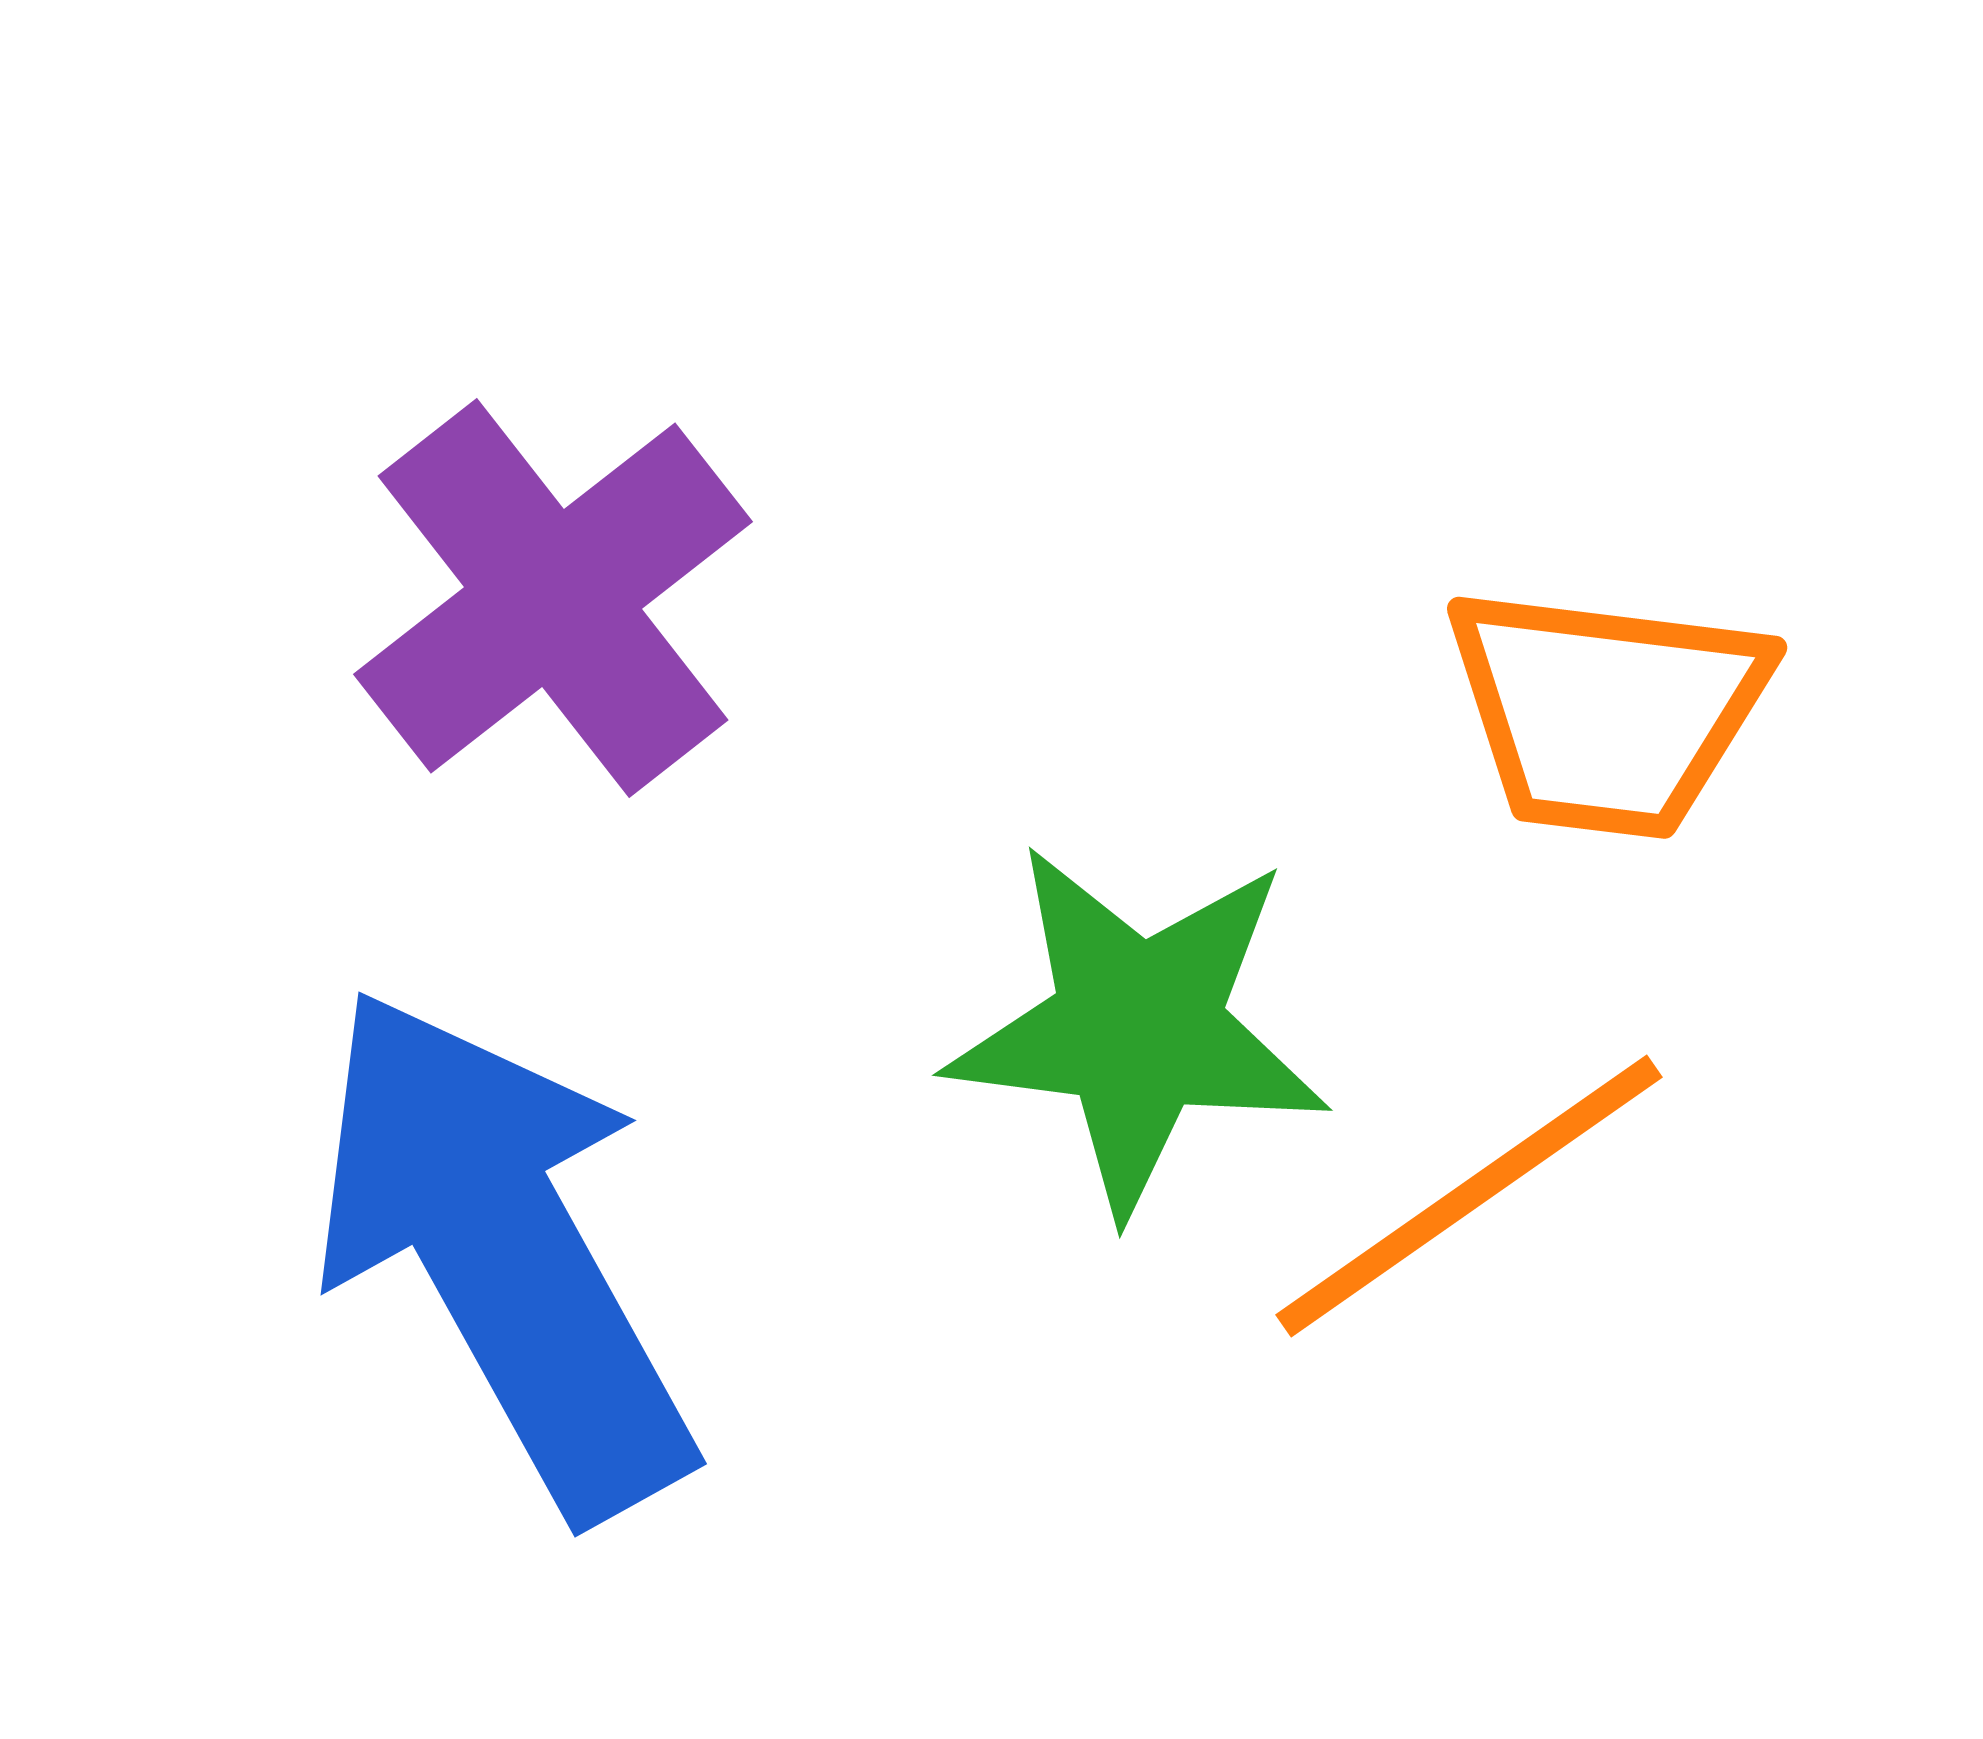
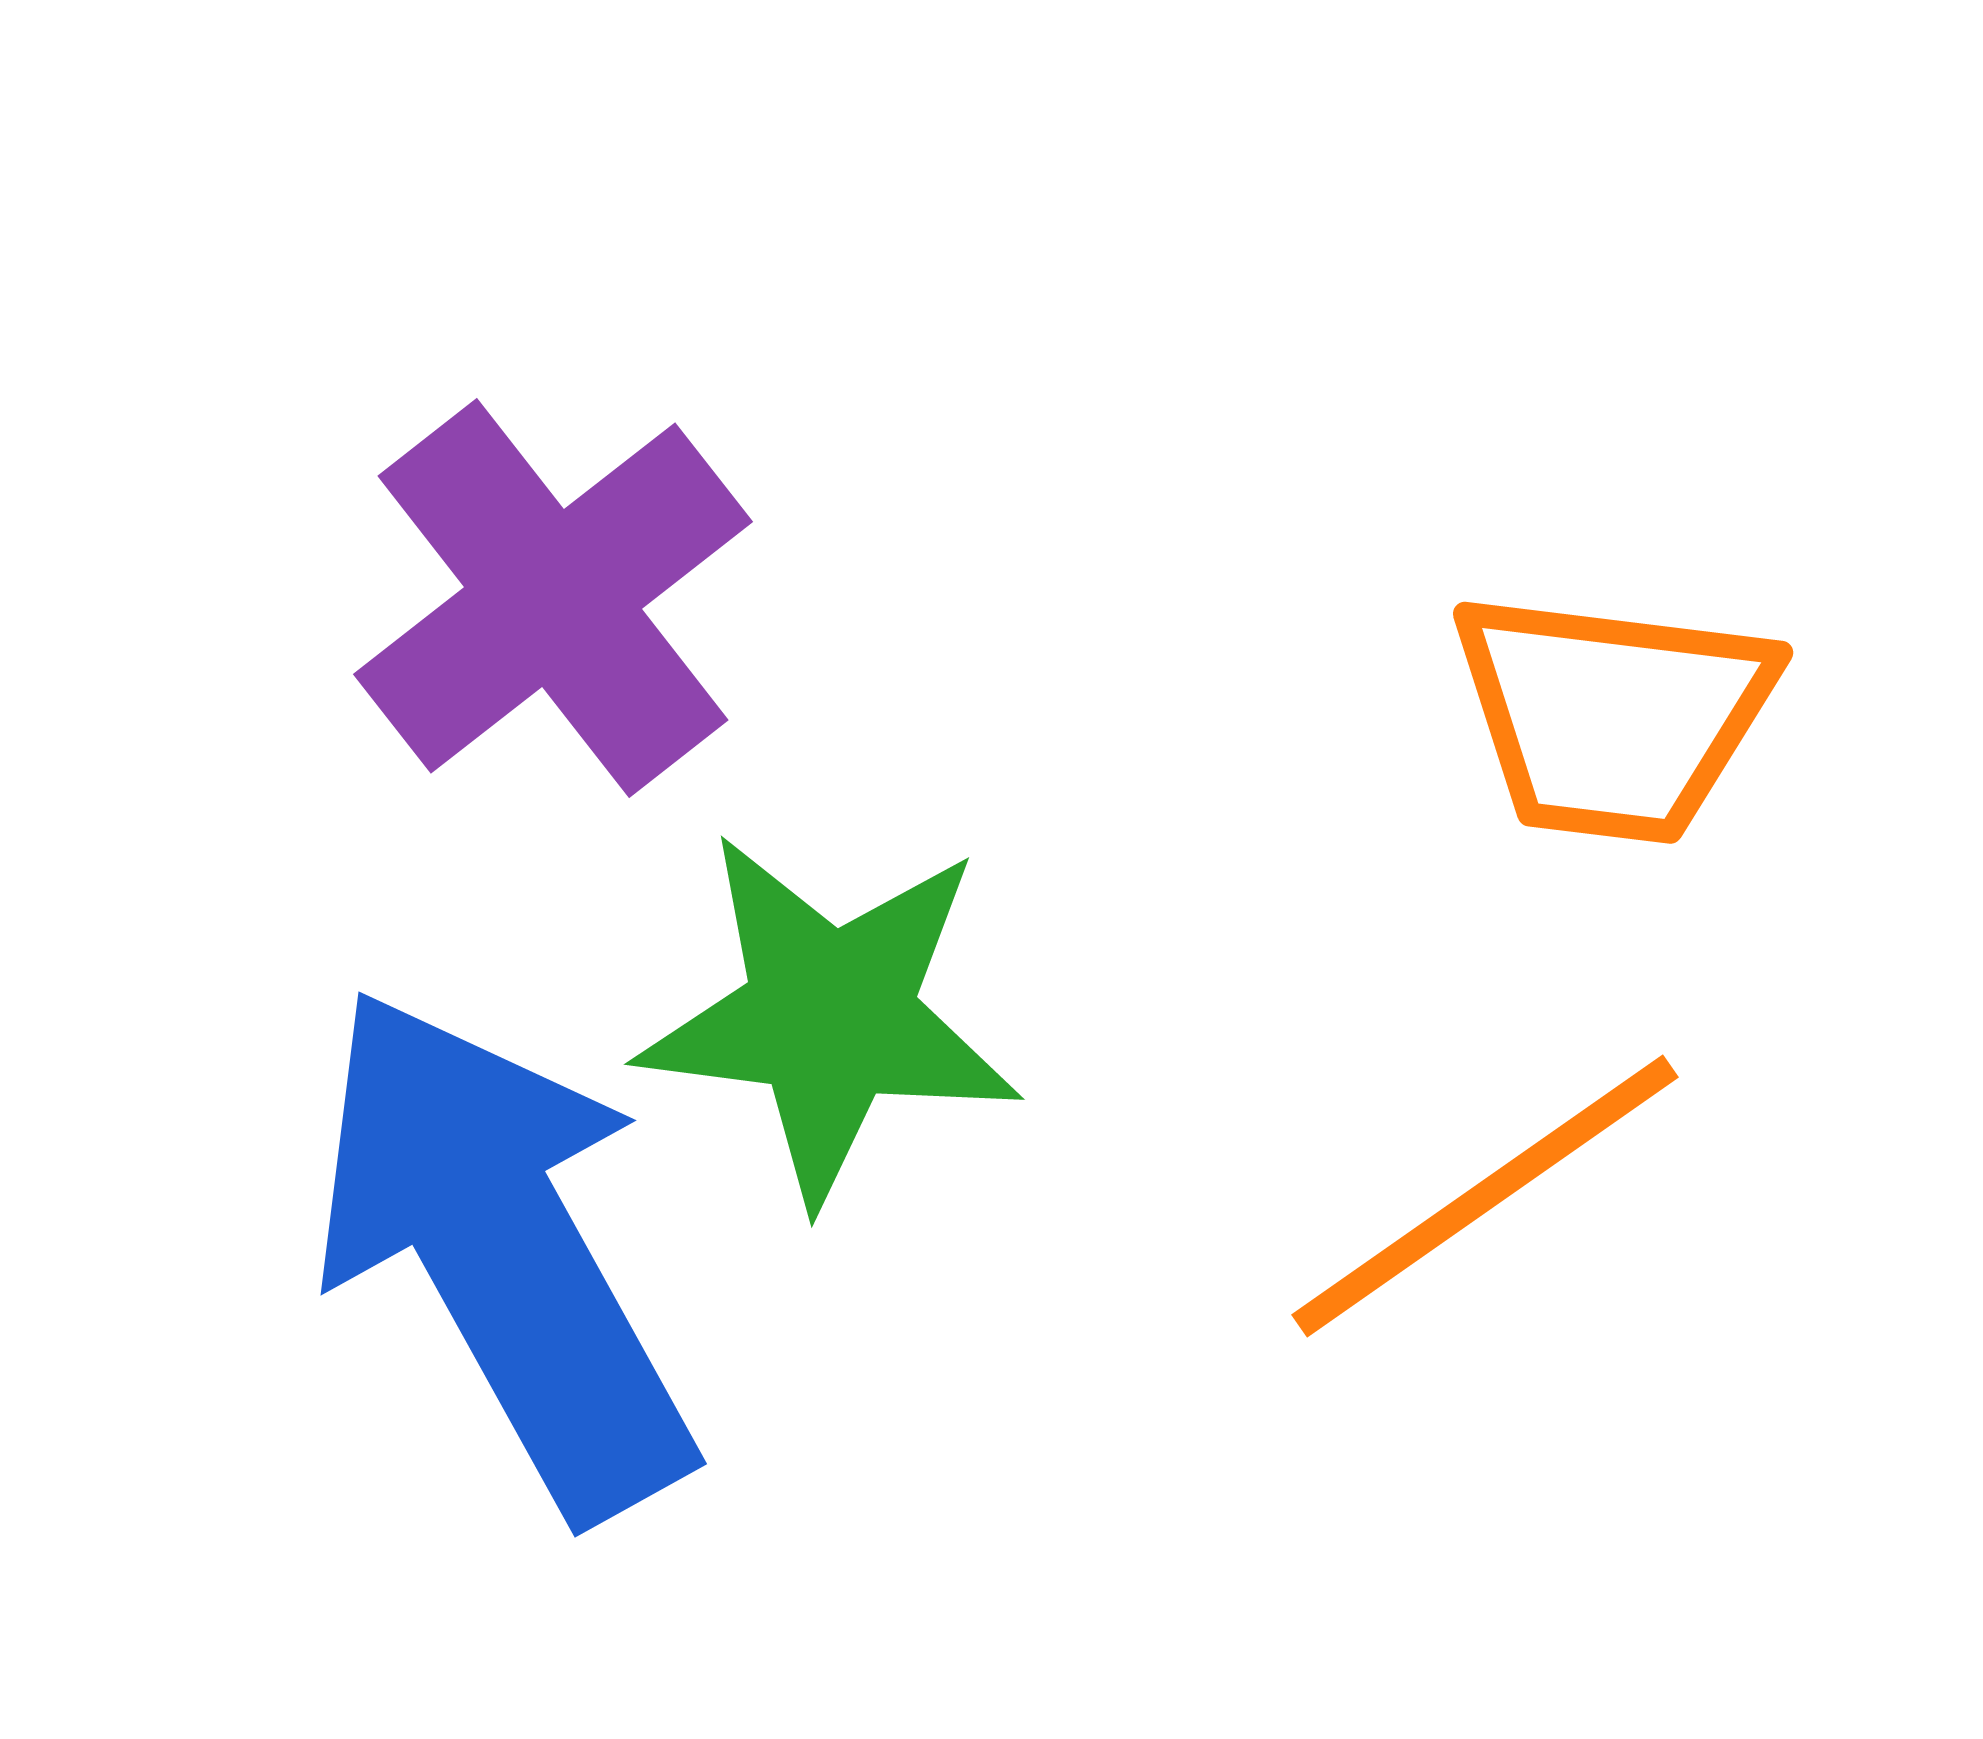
orange trapezoid: moved 6 px right, 5 px down
green star: moved 308 px left, 11 px up
orange line: moved 16 px right
